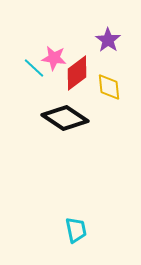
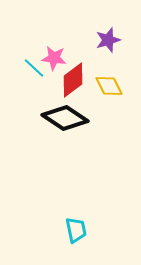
purple star: rotated 20 degrees clockwise
red diamond: moved 4 px left, 7 px down
yellow diamond: moved 1 px up; rotated 20 degrees counterclockwise
